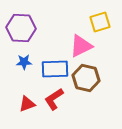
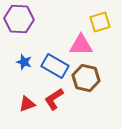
purple hexagon: moved 2 px left, 9 px up
pink triangle: moved 1 px up; rotated 25 degrees clockwise
blue star: rotated 21 degrees clockwise
blue rectangle: moved 3 px up; rotated 32 degrees clockwise
